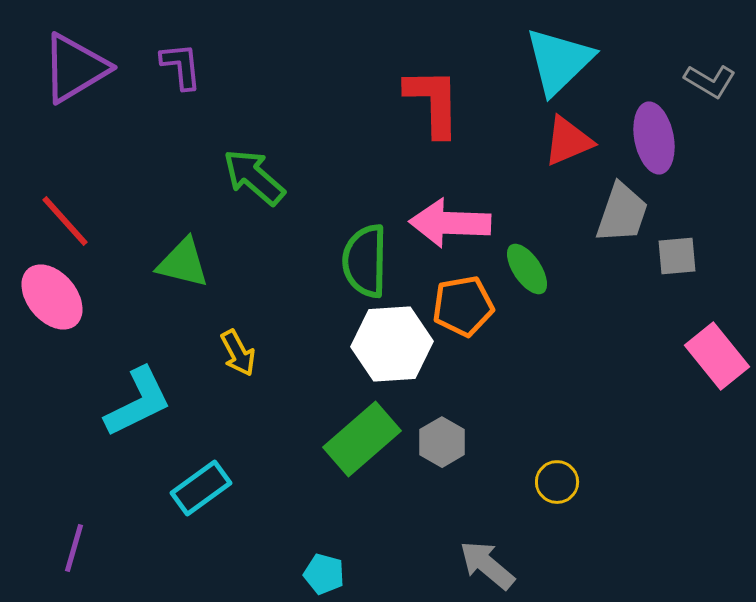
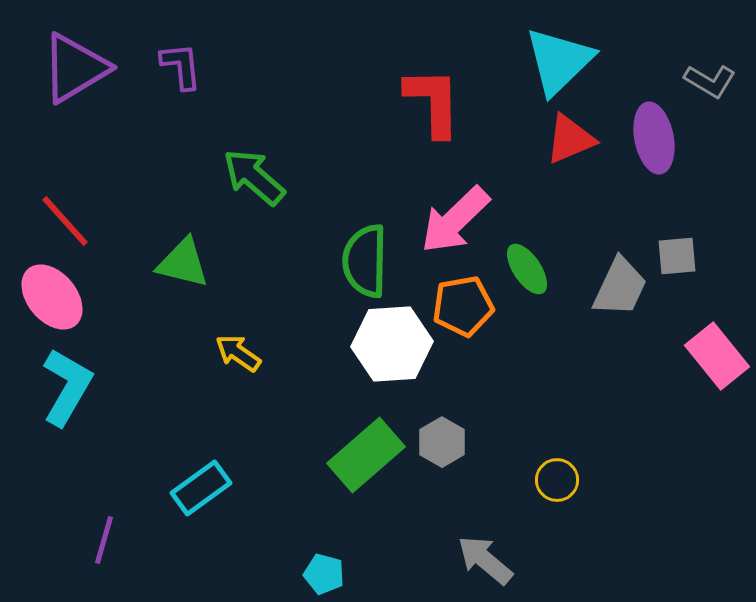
red triangle: moved 2 px right, 2 px up
gray trapezoid: moved 2 px left, 74 px down; rotated 6 degrees clockwise
pink arrow: moved 5 px right, 3 px up; rotated 46 degrees counterclockwise
yellow arrow: rotated 153 degrees clockwise
cyan L-shape: moved 71 px left, 15 px up; rotated 34 degrees counterclockwise
green rectangle: moved 4 px right, 16 px down
yellow circle: moved 2 px up
purple line: moved 30 px right, 8 px up
gray arrow: moved 2 px left, 5 px up
